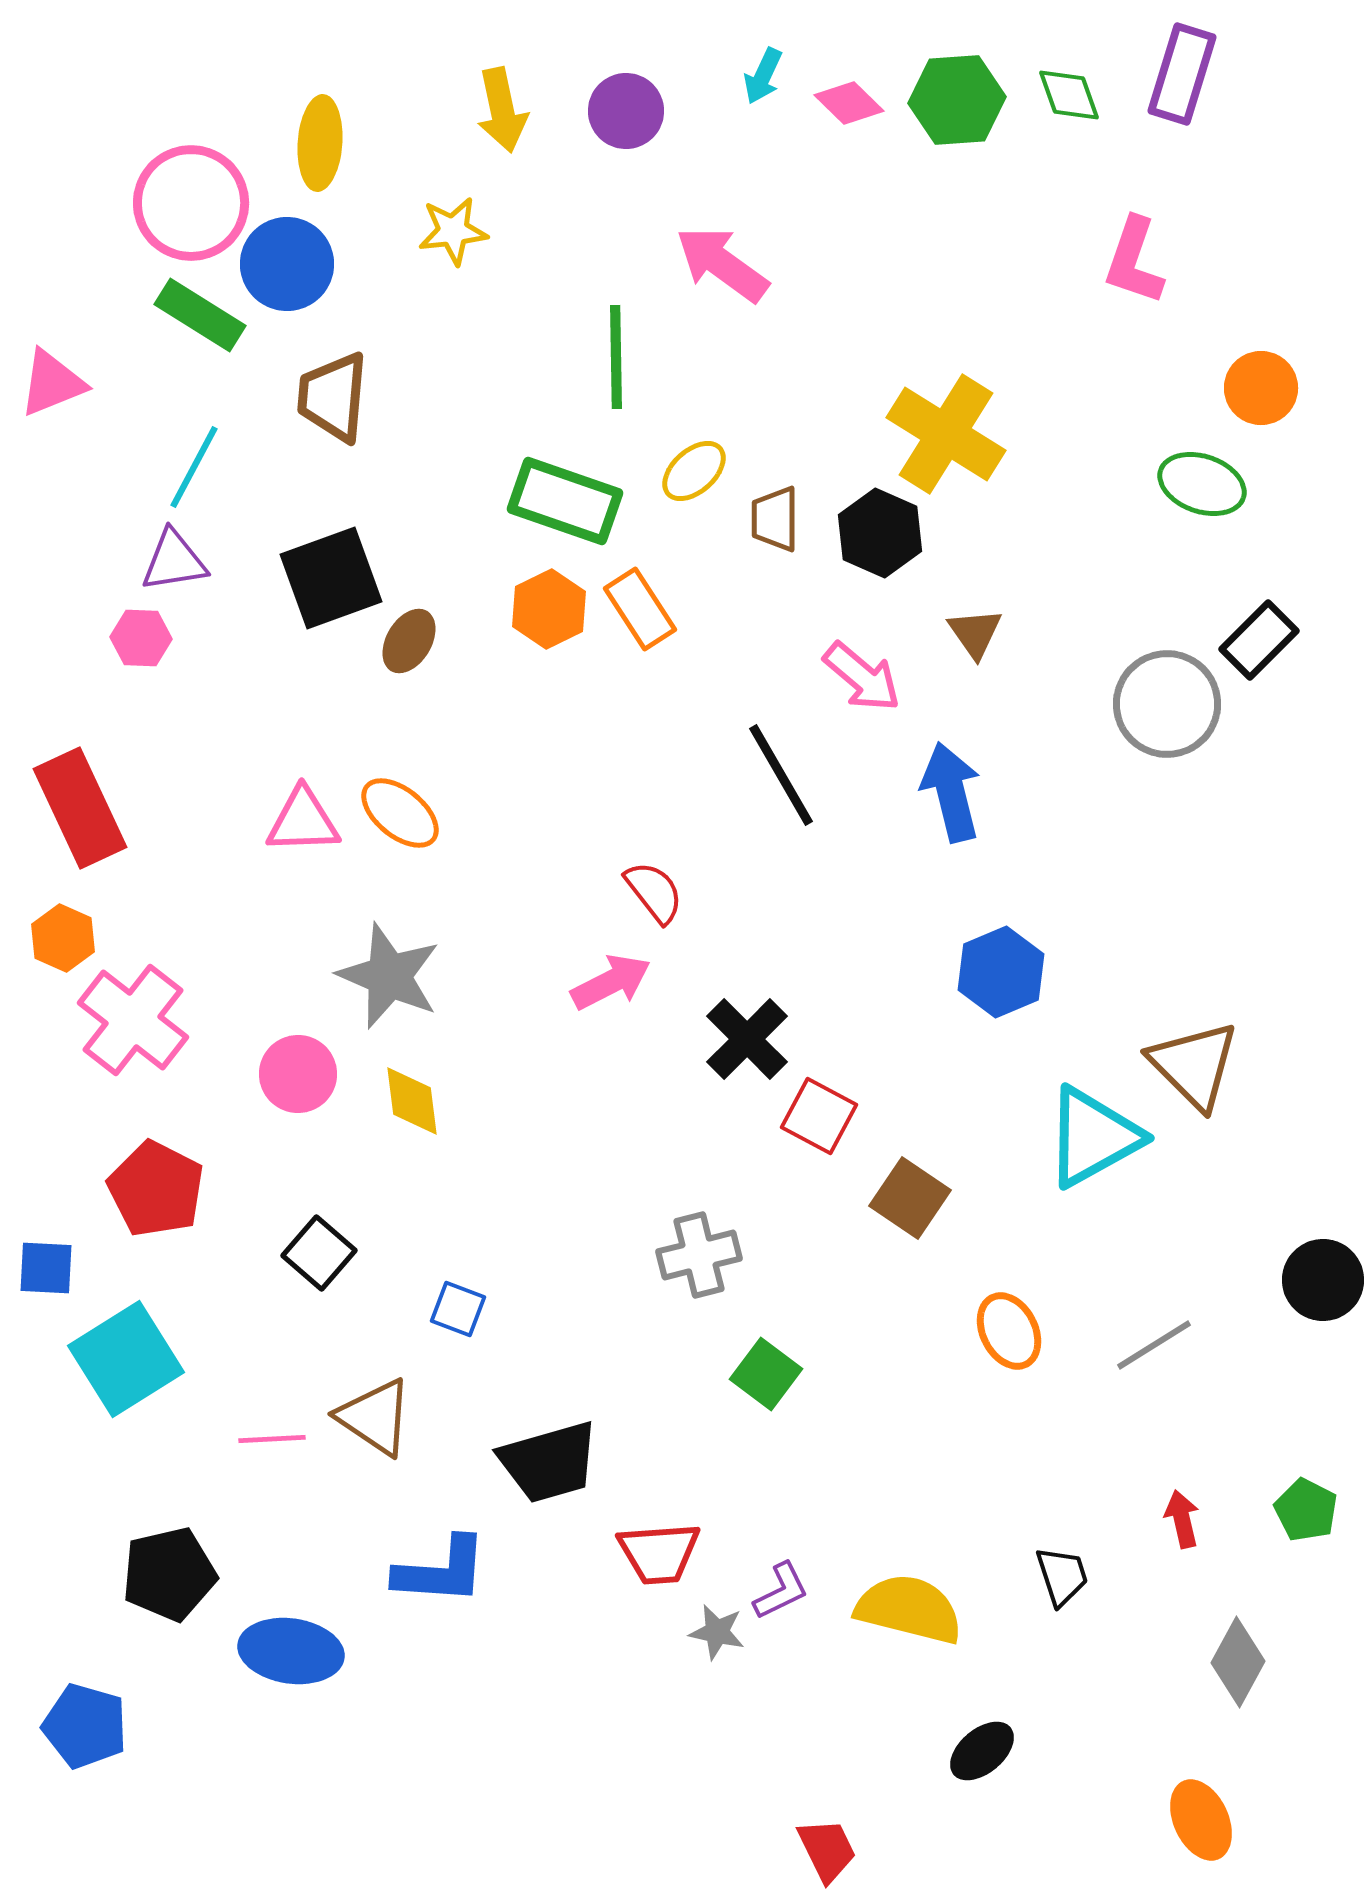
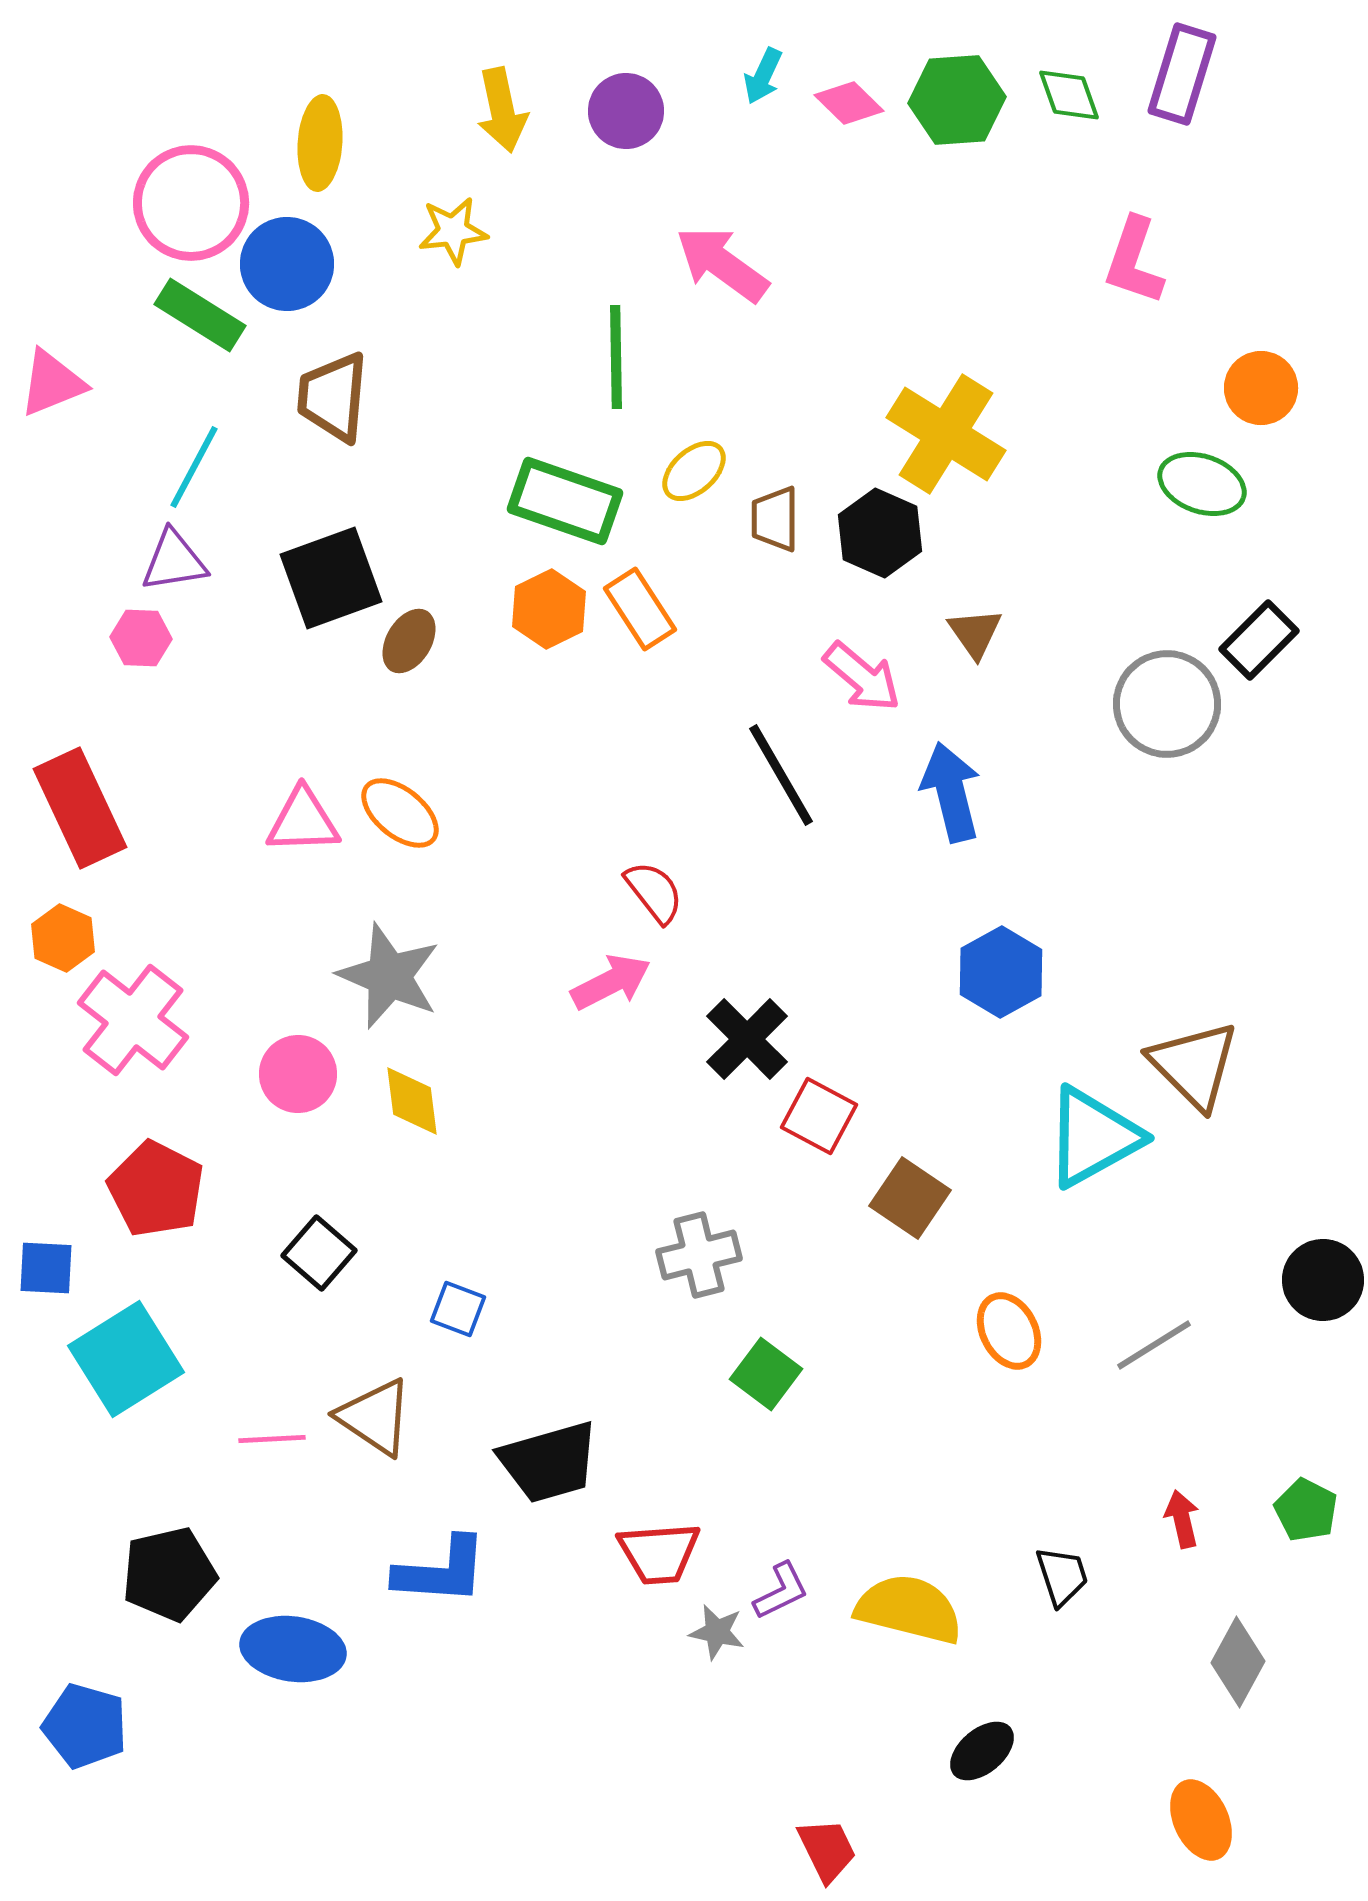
blue hexagon at (1001, 972): rotated 6 degrees counterclockwise
blue ellipse at (291, 1651): moved 2 px right, 2 px up
